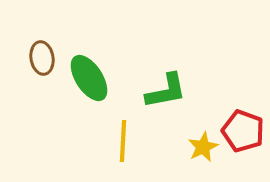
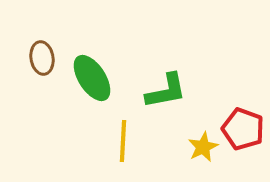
green ellipse: moved 3 px right
red pentagon: moved 2 px up
